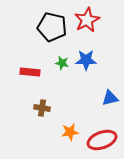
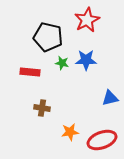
black pentagon: moved 4 px left, 10 px down
